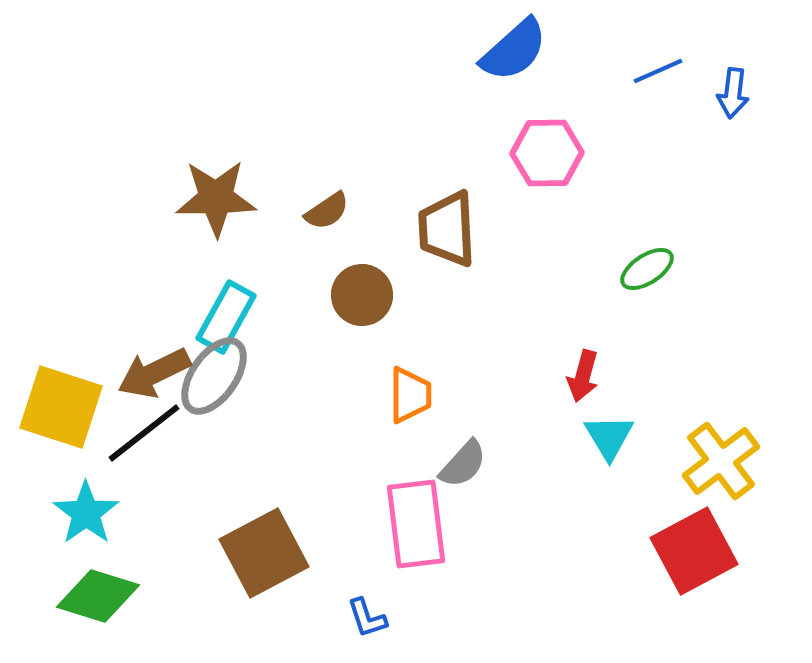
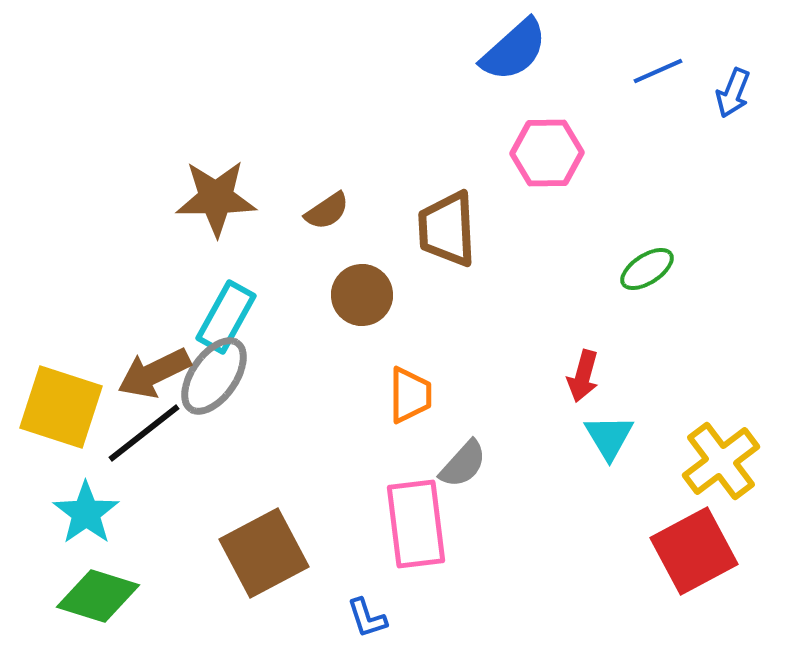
blue arrow: rotated 15 degrees clockwise
